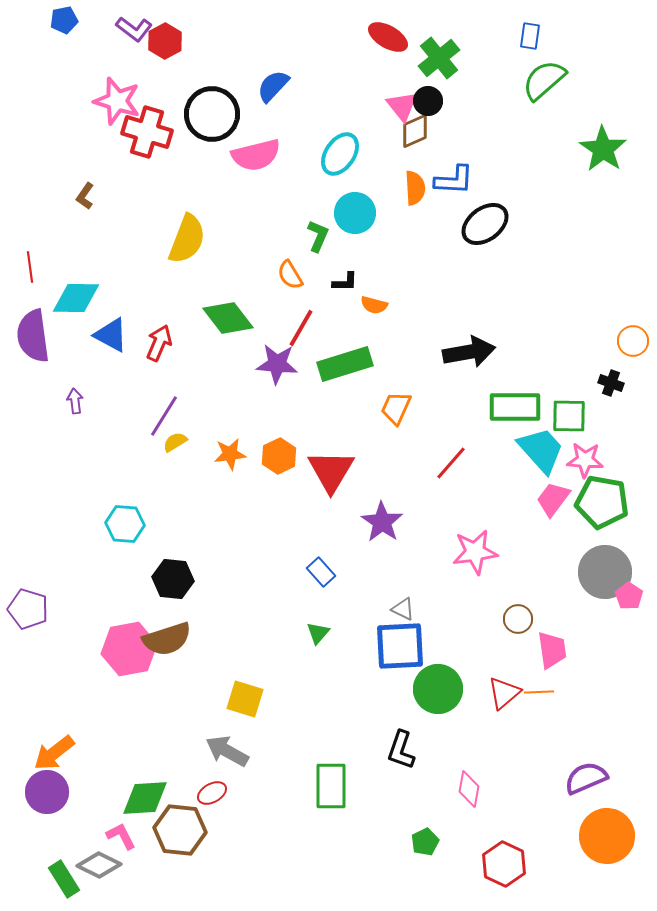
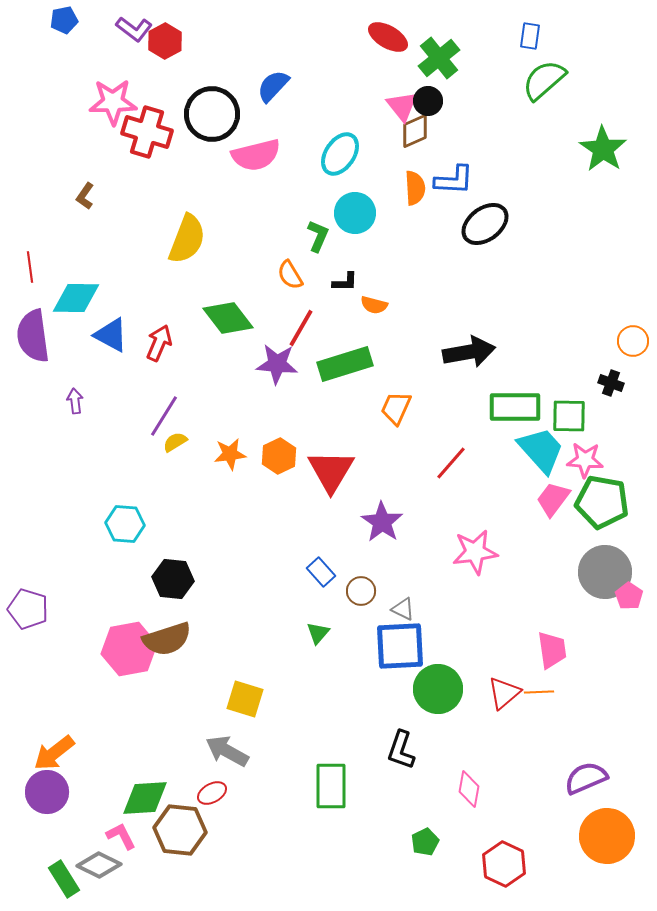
pink star at (117, 101): moved 4 px left, 1 px down; rotated 18 degrees counterclockwise
brown circle at (518, 619): moved 157 px left, 28 px up
